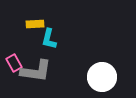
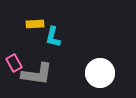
cyan L-shape: moved 4 px right, 2 px up
gray L-shape: moved 1 px right, 3 px down
white circle: moved 2 px left, 4 px up
